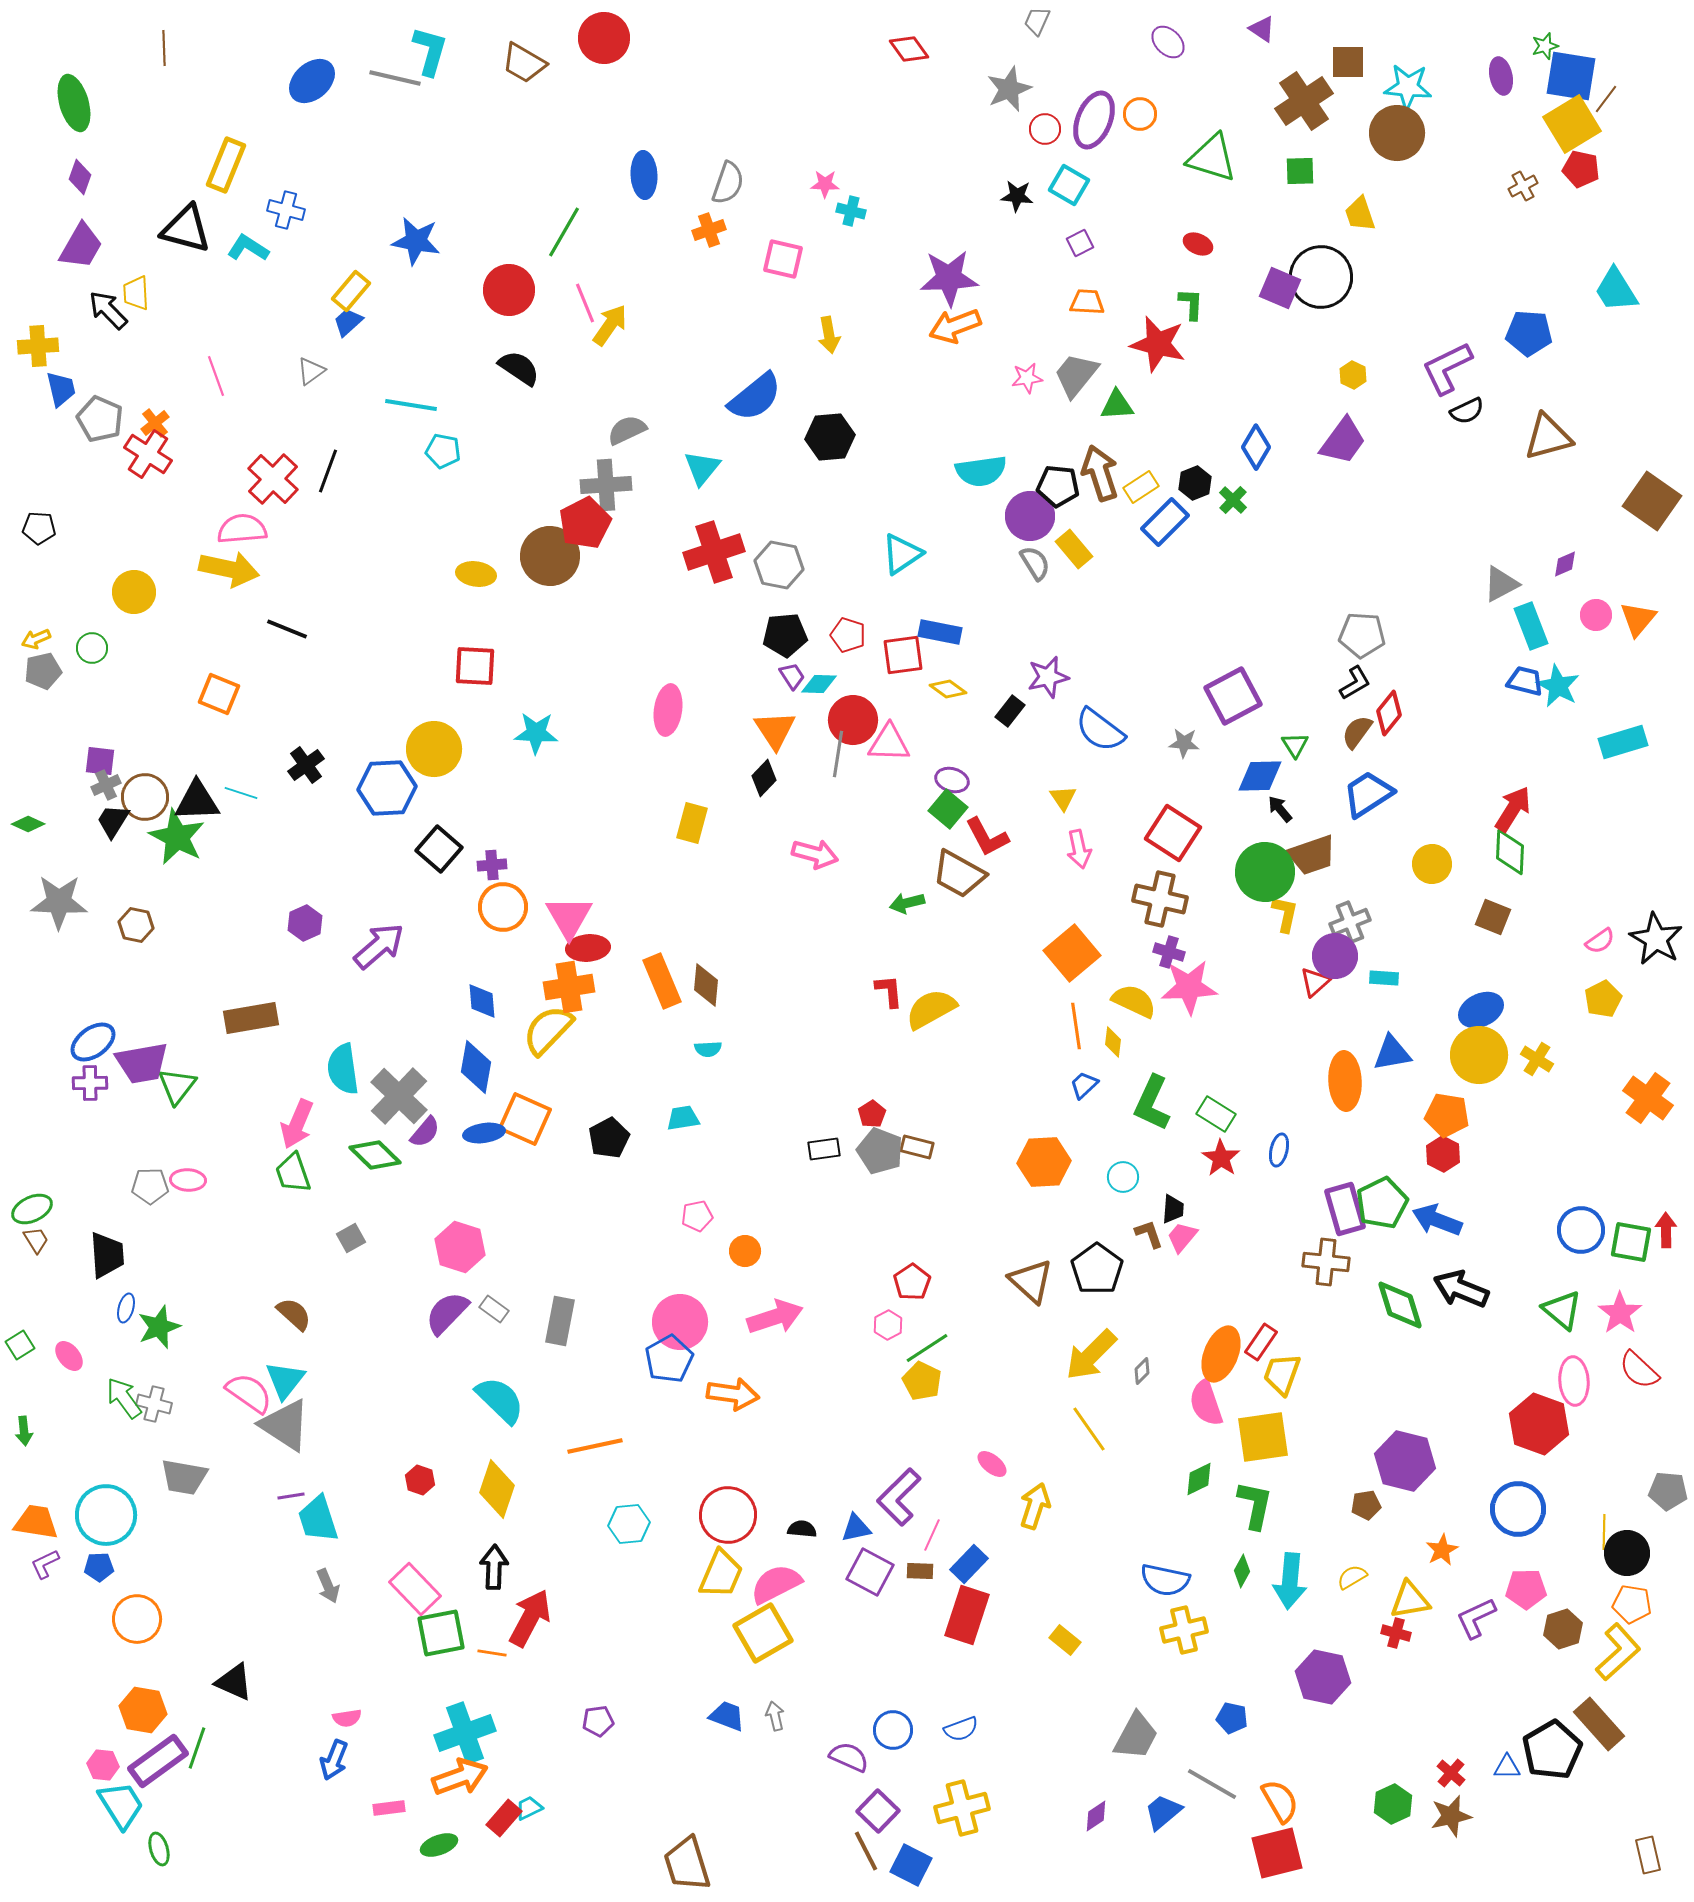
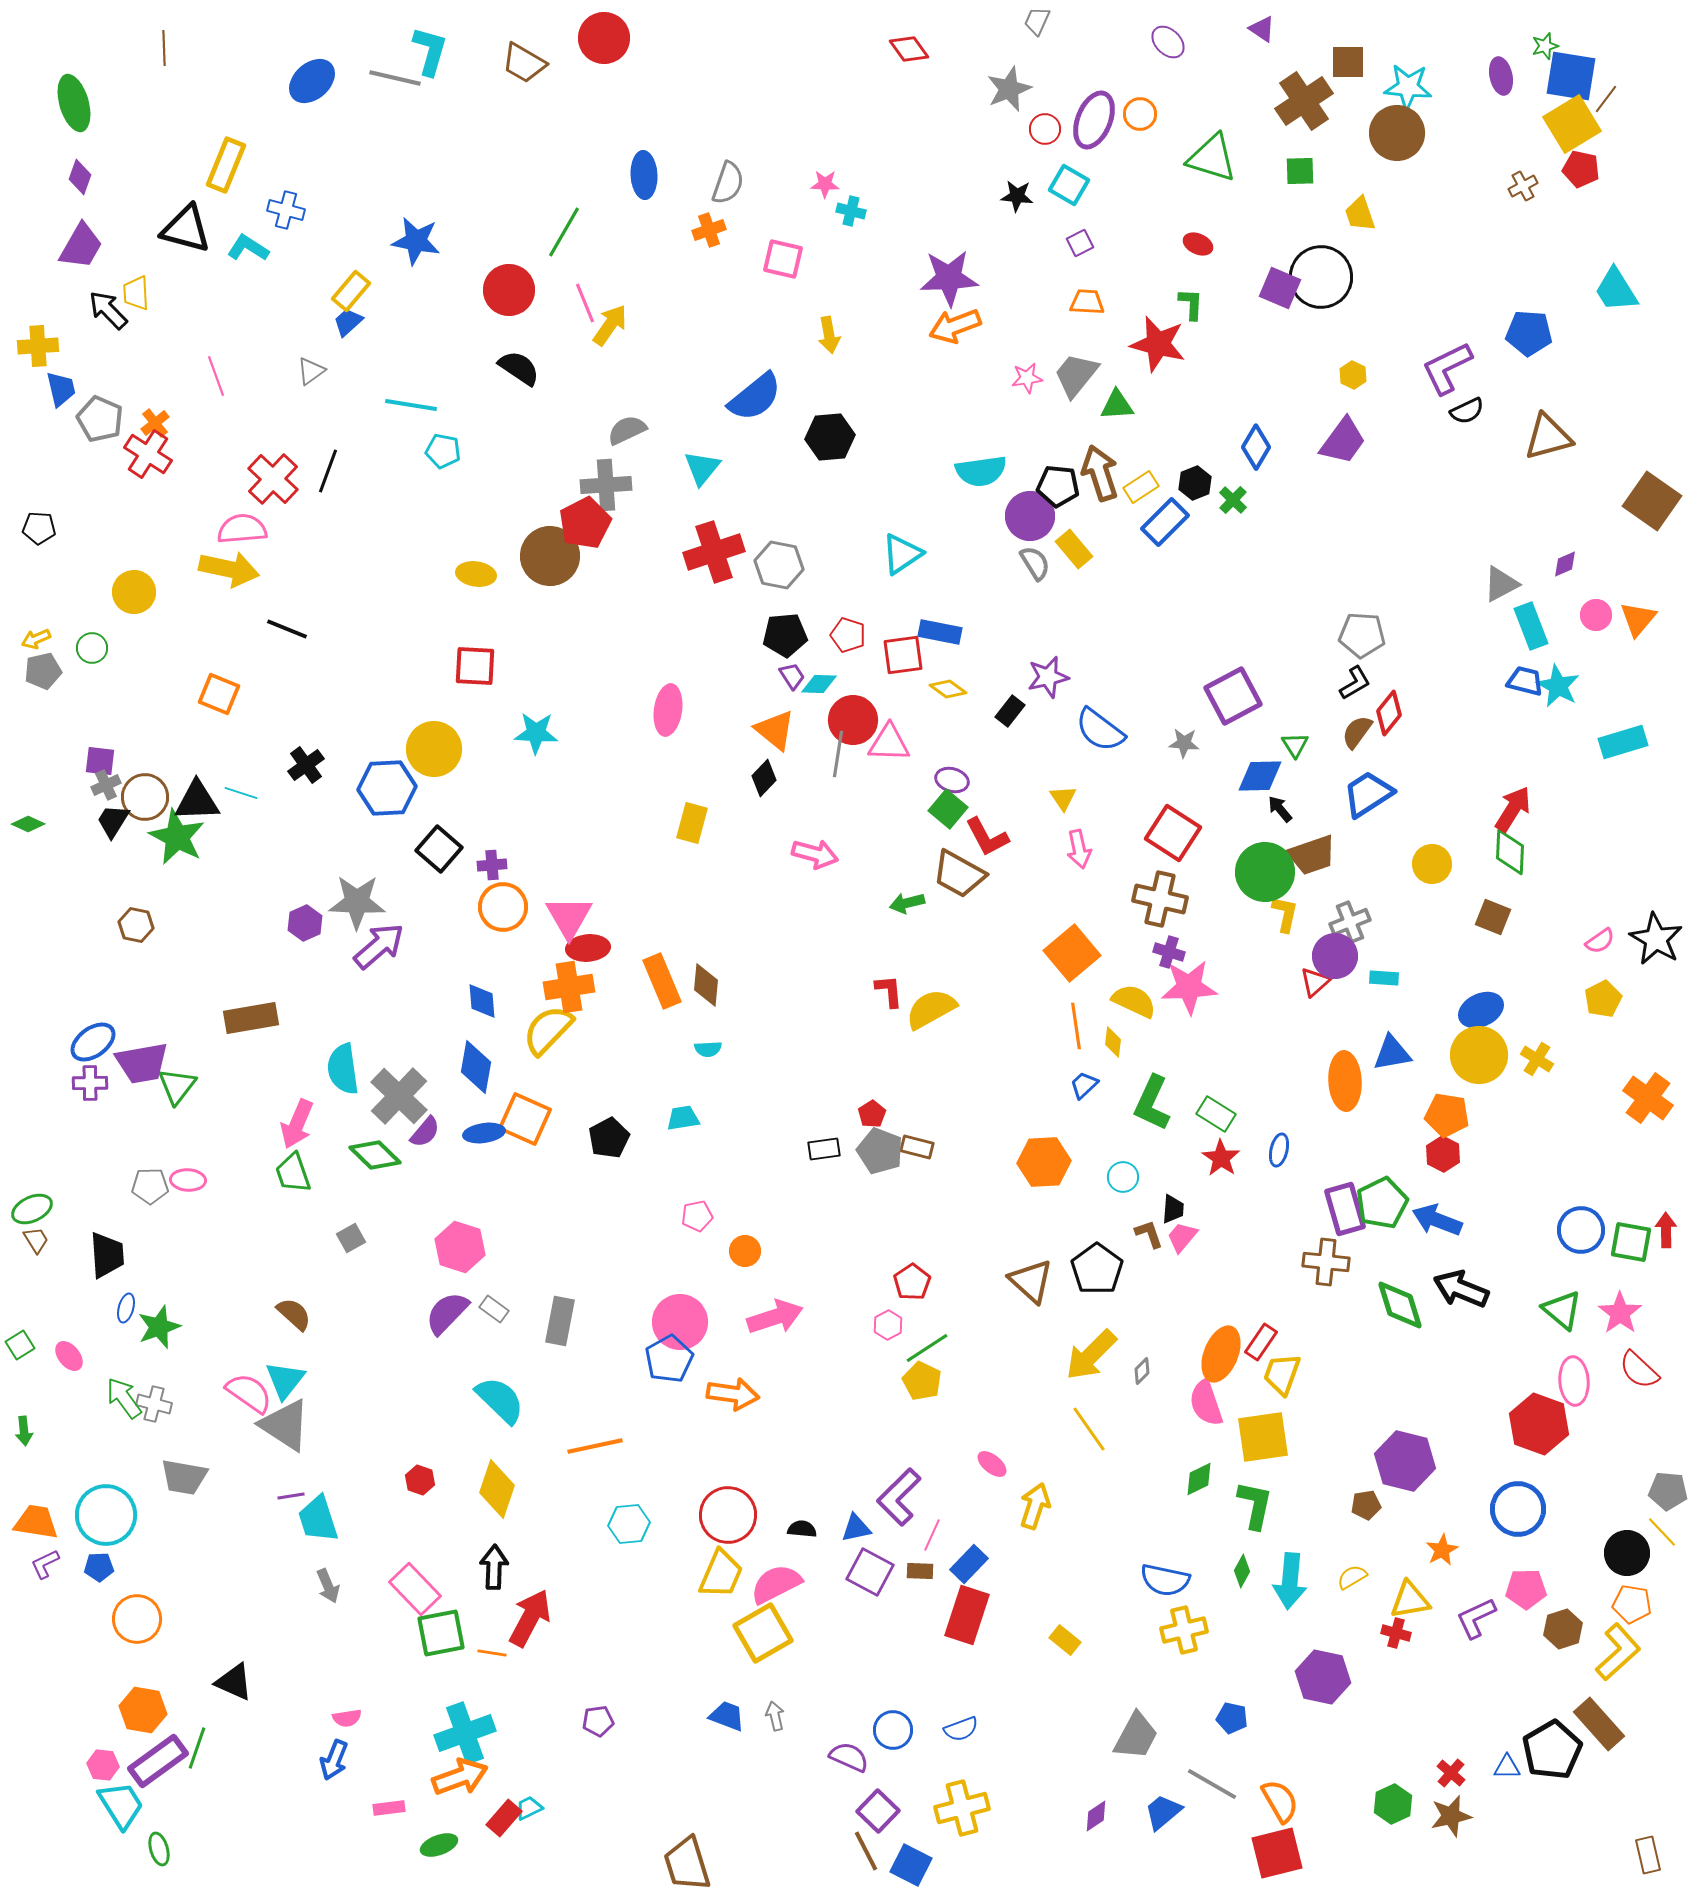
orange triangle at (775, 730): rotated 18 degrees counterclockwise
gray star at (59, 902): moved 298 px right
yellow line at (1604, 1532): moved 58 px right; rotated 44 degrees counterclockwise
